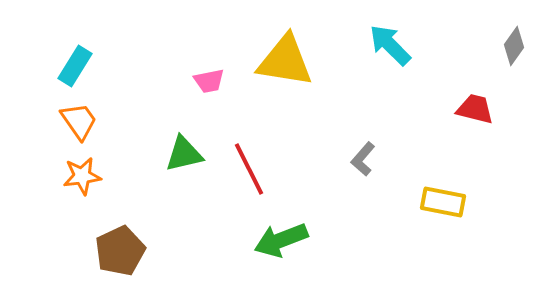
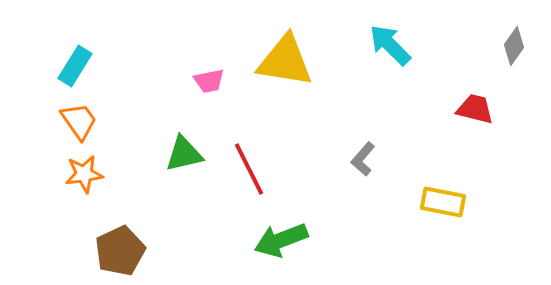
orange star: moved 2 px right, 2 px up
